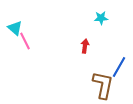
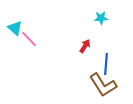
pink line: moved 4 px right, 2 px up; rotated 18 degrees counterclockwise
red arrow: rotated 24 degrees clockwise
blue line: moved 13 px left, 3 px up; rotated 25 degrees counterclockwise
brown L-shape: rotated 136 degrees clockwise
